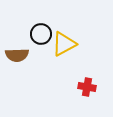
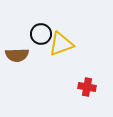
yellow triangle: moved 3 px left; rotated 8 degrees clockwise
